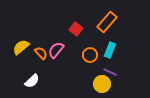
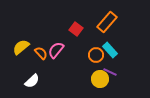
cyan rectangle: rotated 63 degrees counterclockwise
orange circle: moved 6 px right
yellow circle: moved 2 px left, 5 px up
